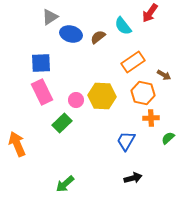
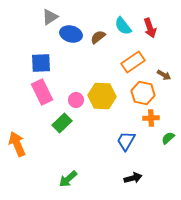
red arrow: moved 15 px down; rotated 54 degrees counterclockwise
green arrow: moved 3 px right, 5 px up
